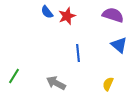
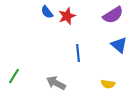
purple semicircle: rotated 130 degrees clockwise
yellow semicircle: rotated 104 degrees counterclockwise
